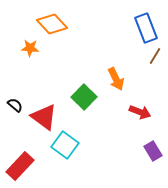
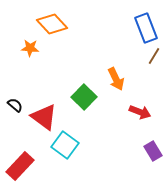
brown line: moved 1 px left
